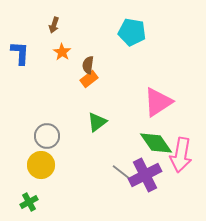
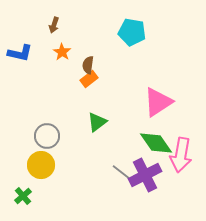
blue L-shape: rotated 100 degrees clockwise
green cross: moved 6 px left, 6 px up; rotated 12 degrees counterclockwise
